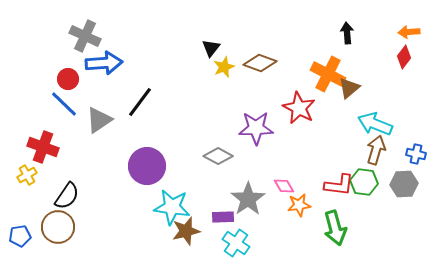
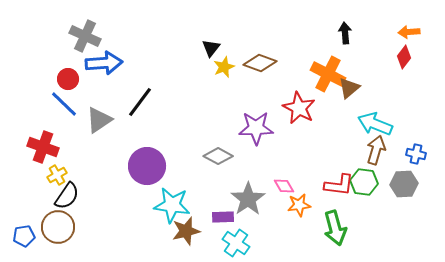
black arrow: moved 2 px left
yellow cross: moved 30 px right
cyan star: moved 2 px up
blue pentagon: moved 4 px right
